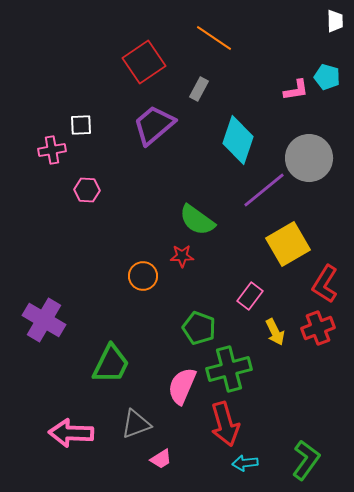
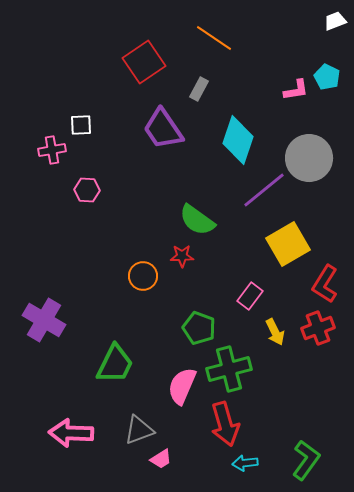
white trapezoid: rotated 110 degrees counterclockwise
cyan pentagon: rotated 10 degrees clockwise
purple trapezoid: moved 9 px right, 4 px down; rotated 84 degrees counterclockwise
green trapezoid: moved 4 px right
gray triangle: moved 3 px right, 6 px down
